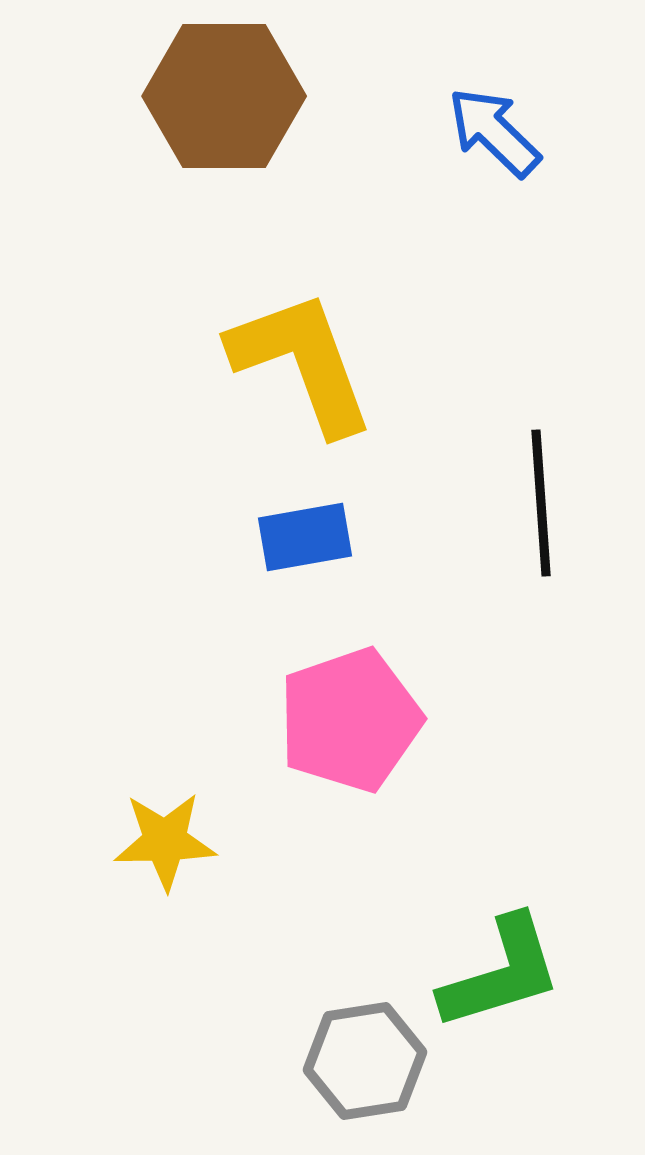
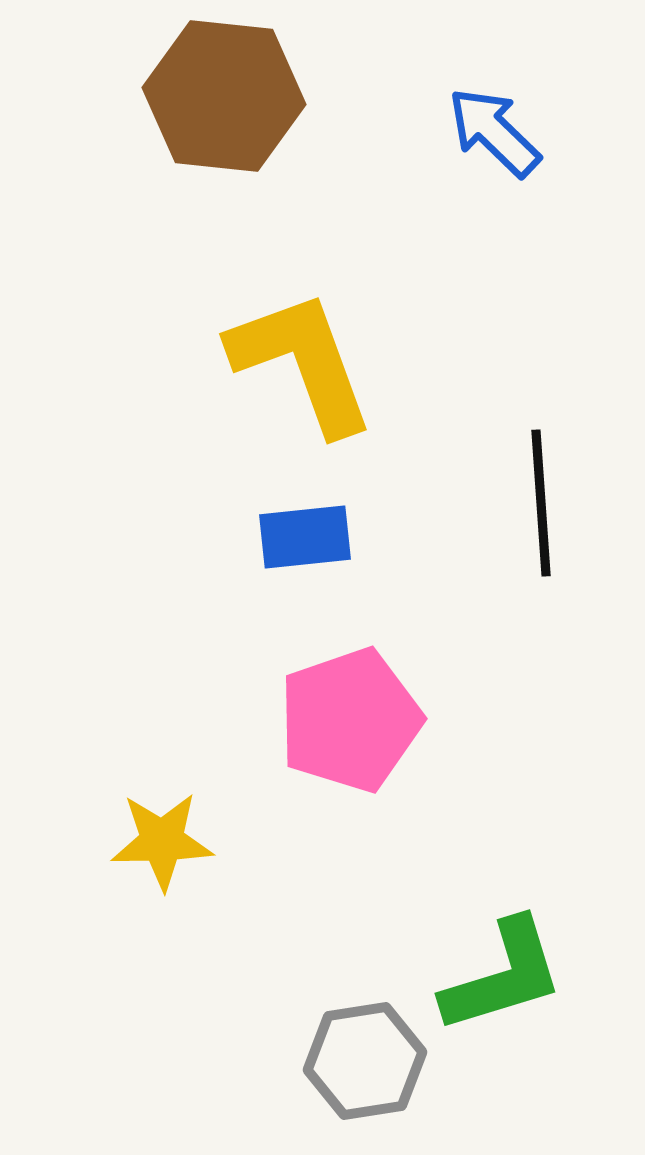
brown hexagon: rotated 6 degrees clockwise
blue rectangle: rotated 4 degrees clockwise
yellow star: moved 3 px left
green L-shape: moved 2 px right, 3 px down
